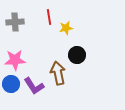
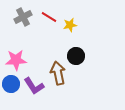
red line: rotated 49 degrees counterclockwise
gray cross: moved 8 px right, 5 px up; rotated 24 degrees counterclockwise
yellow star: moved 4 px right, 3 px up
black circle: moved 1 px left, 1 px down
pink star: moved 1 px right
